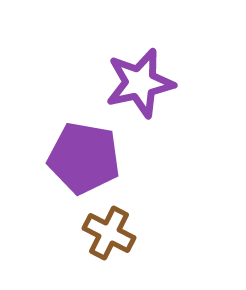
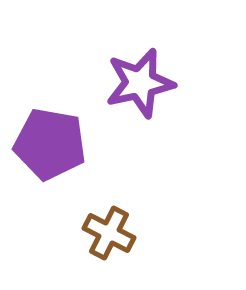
purple pentagon: moved 34 px left, 14 px up
